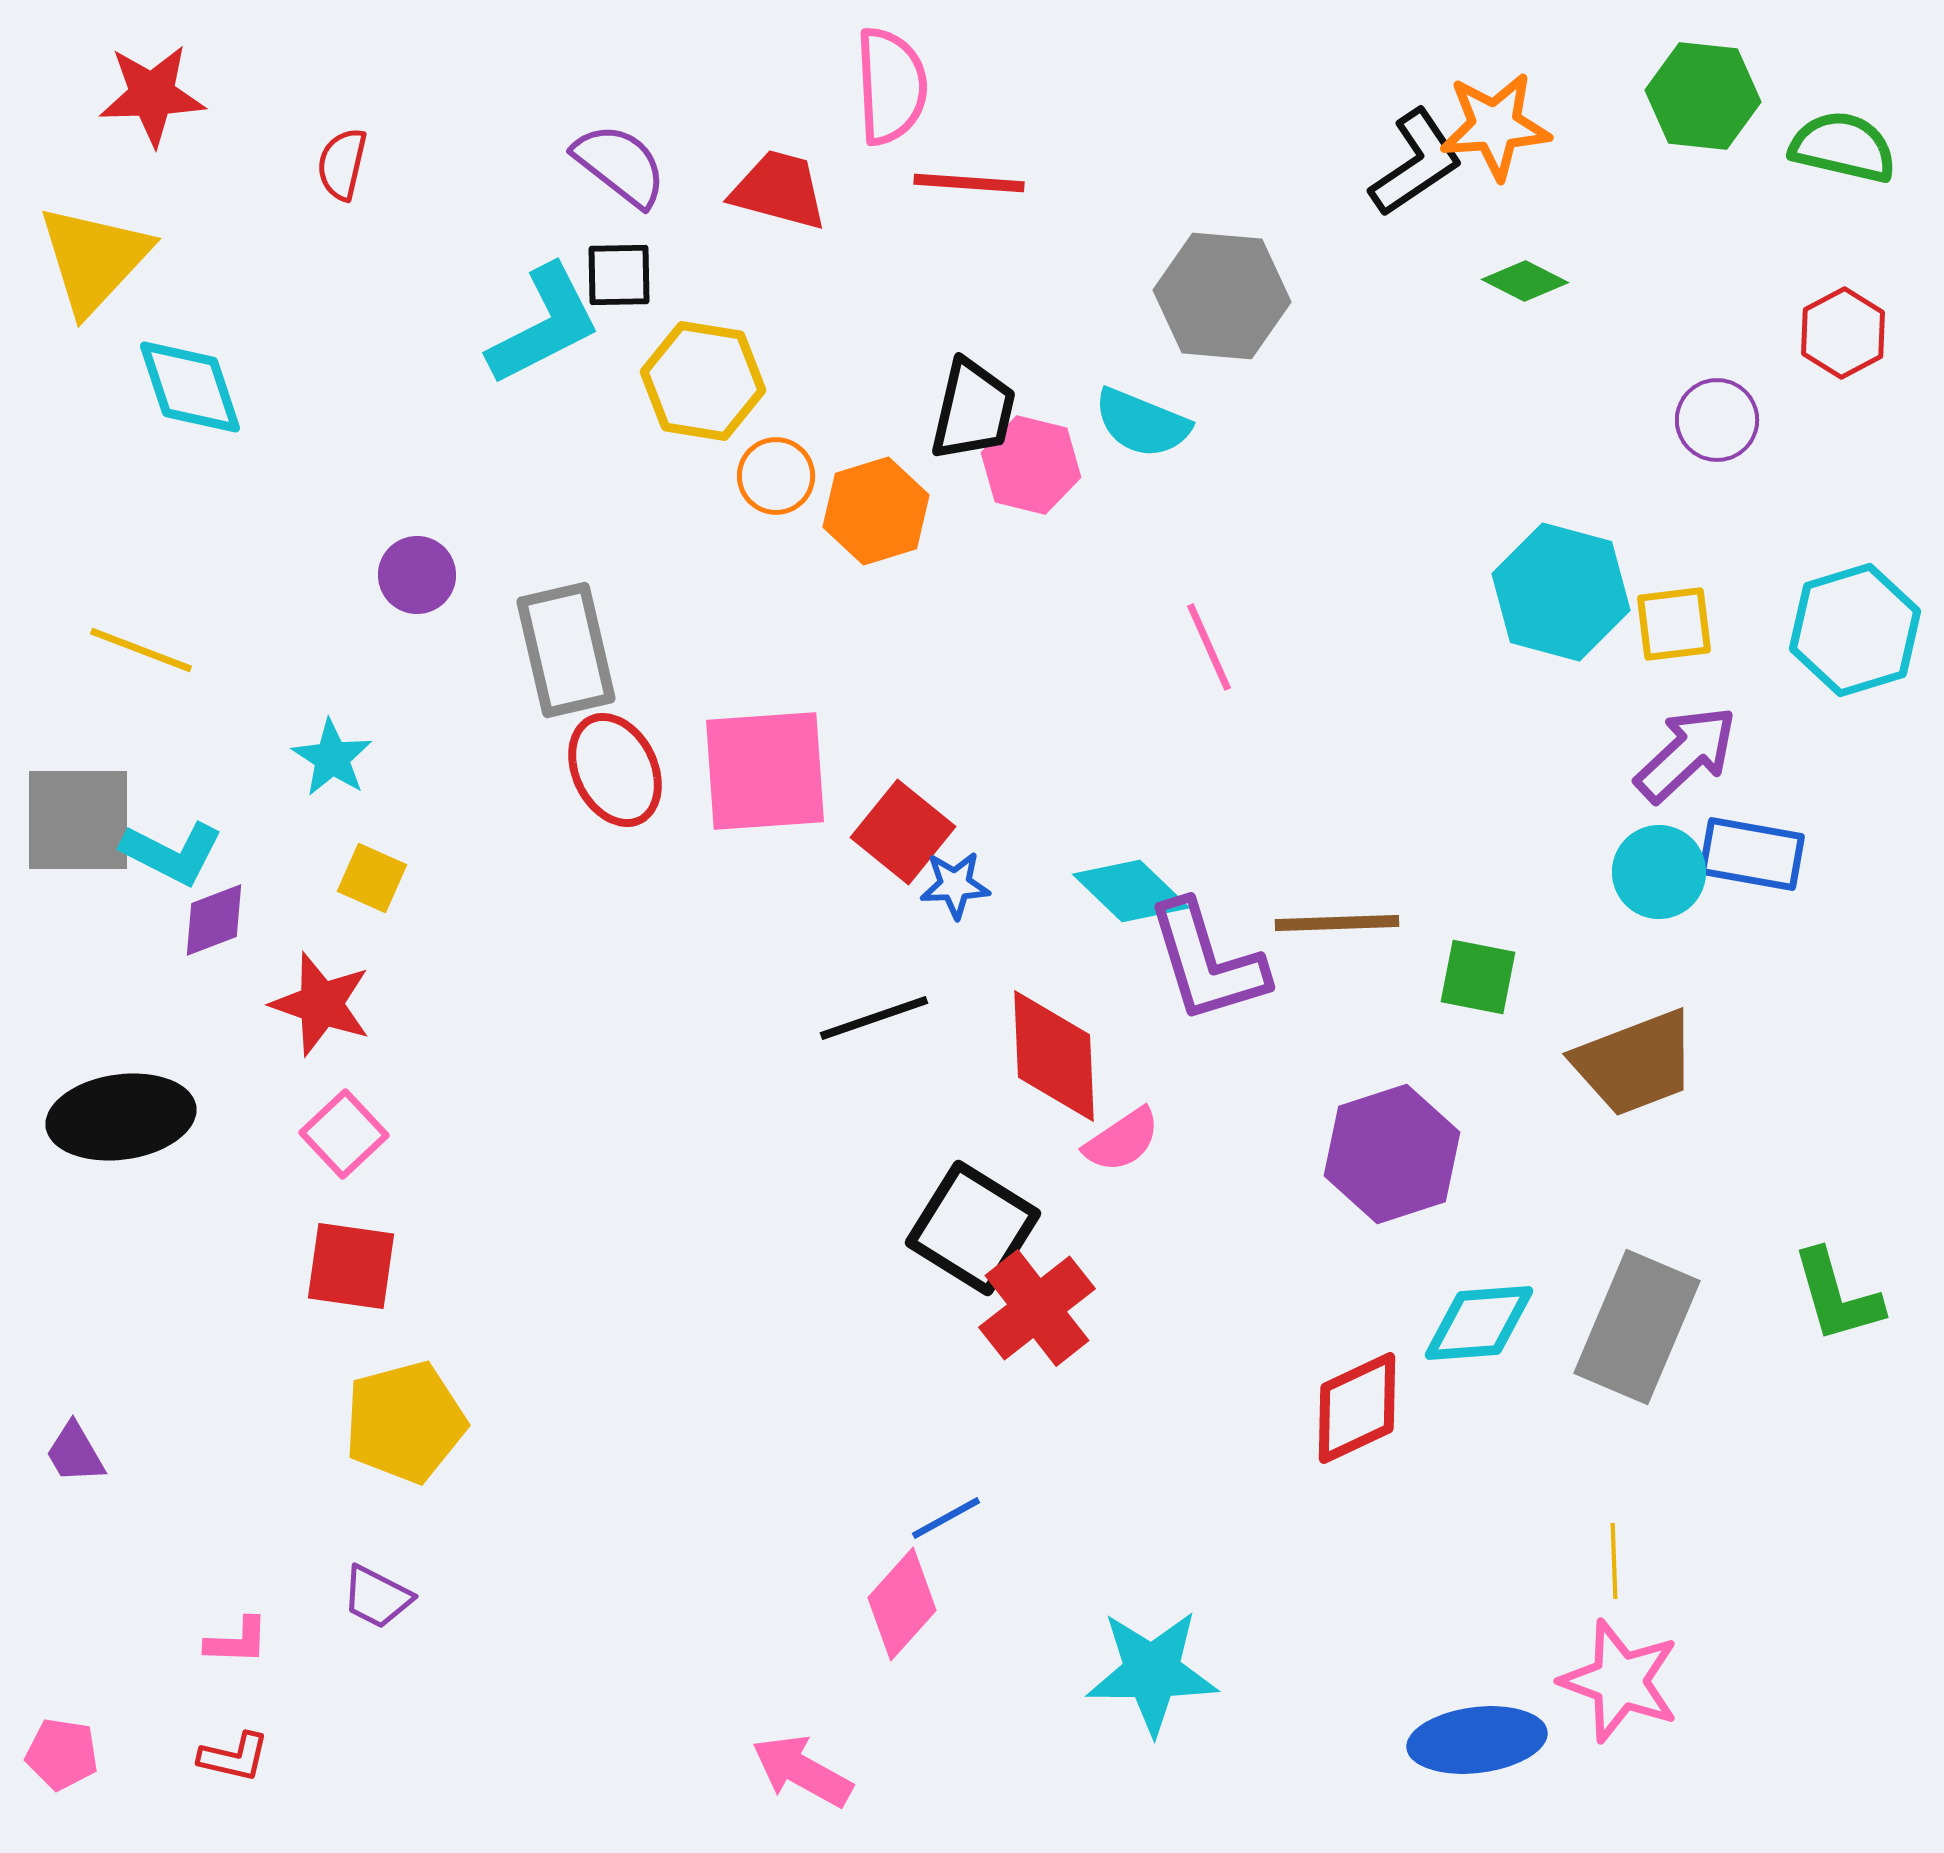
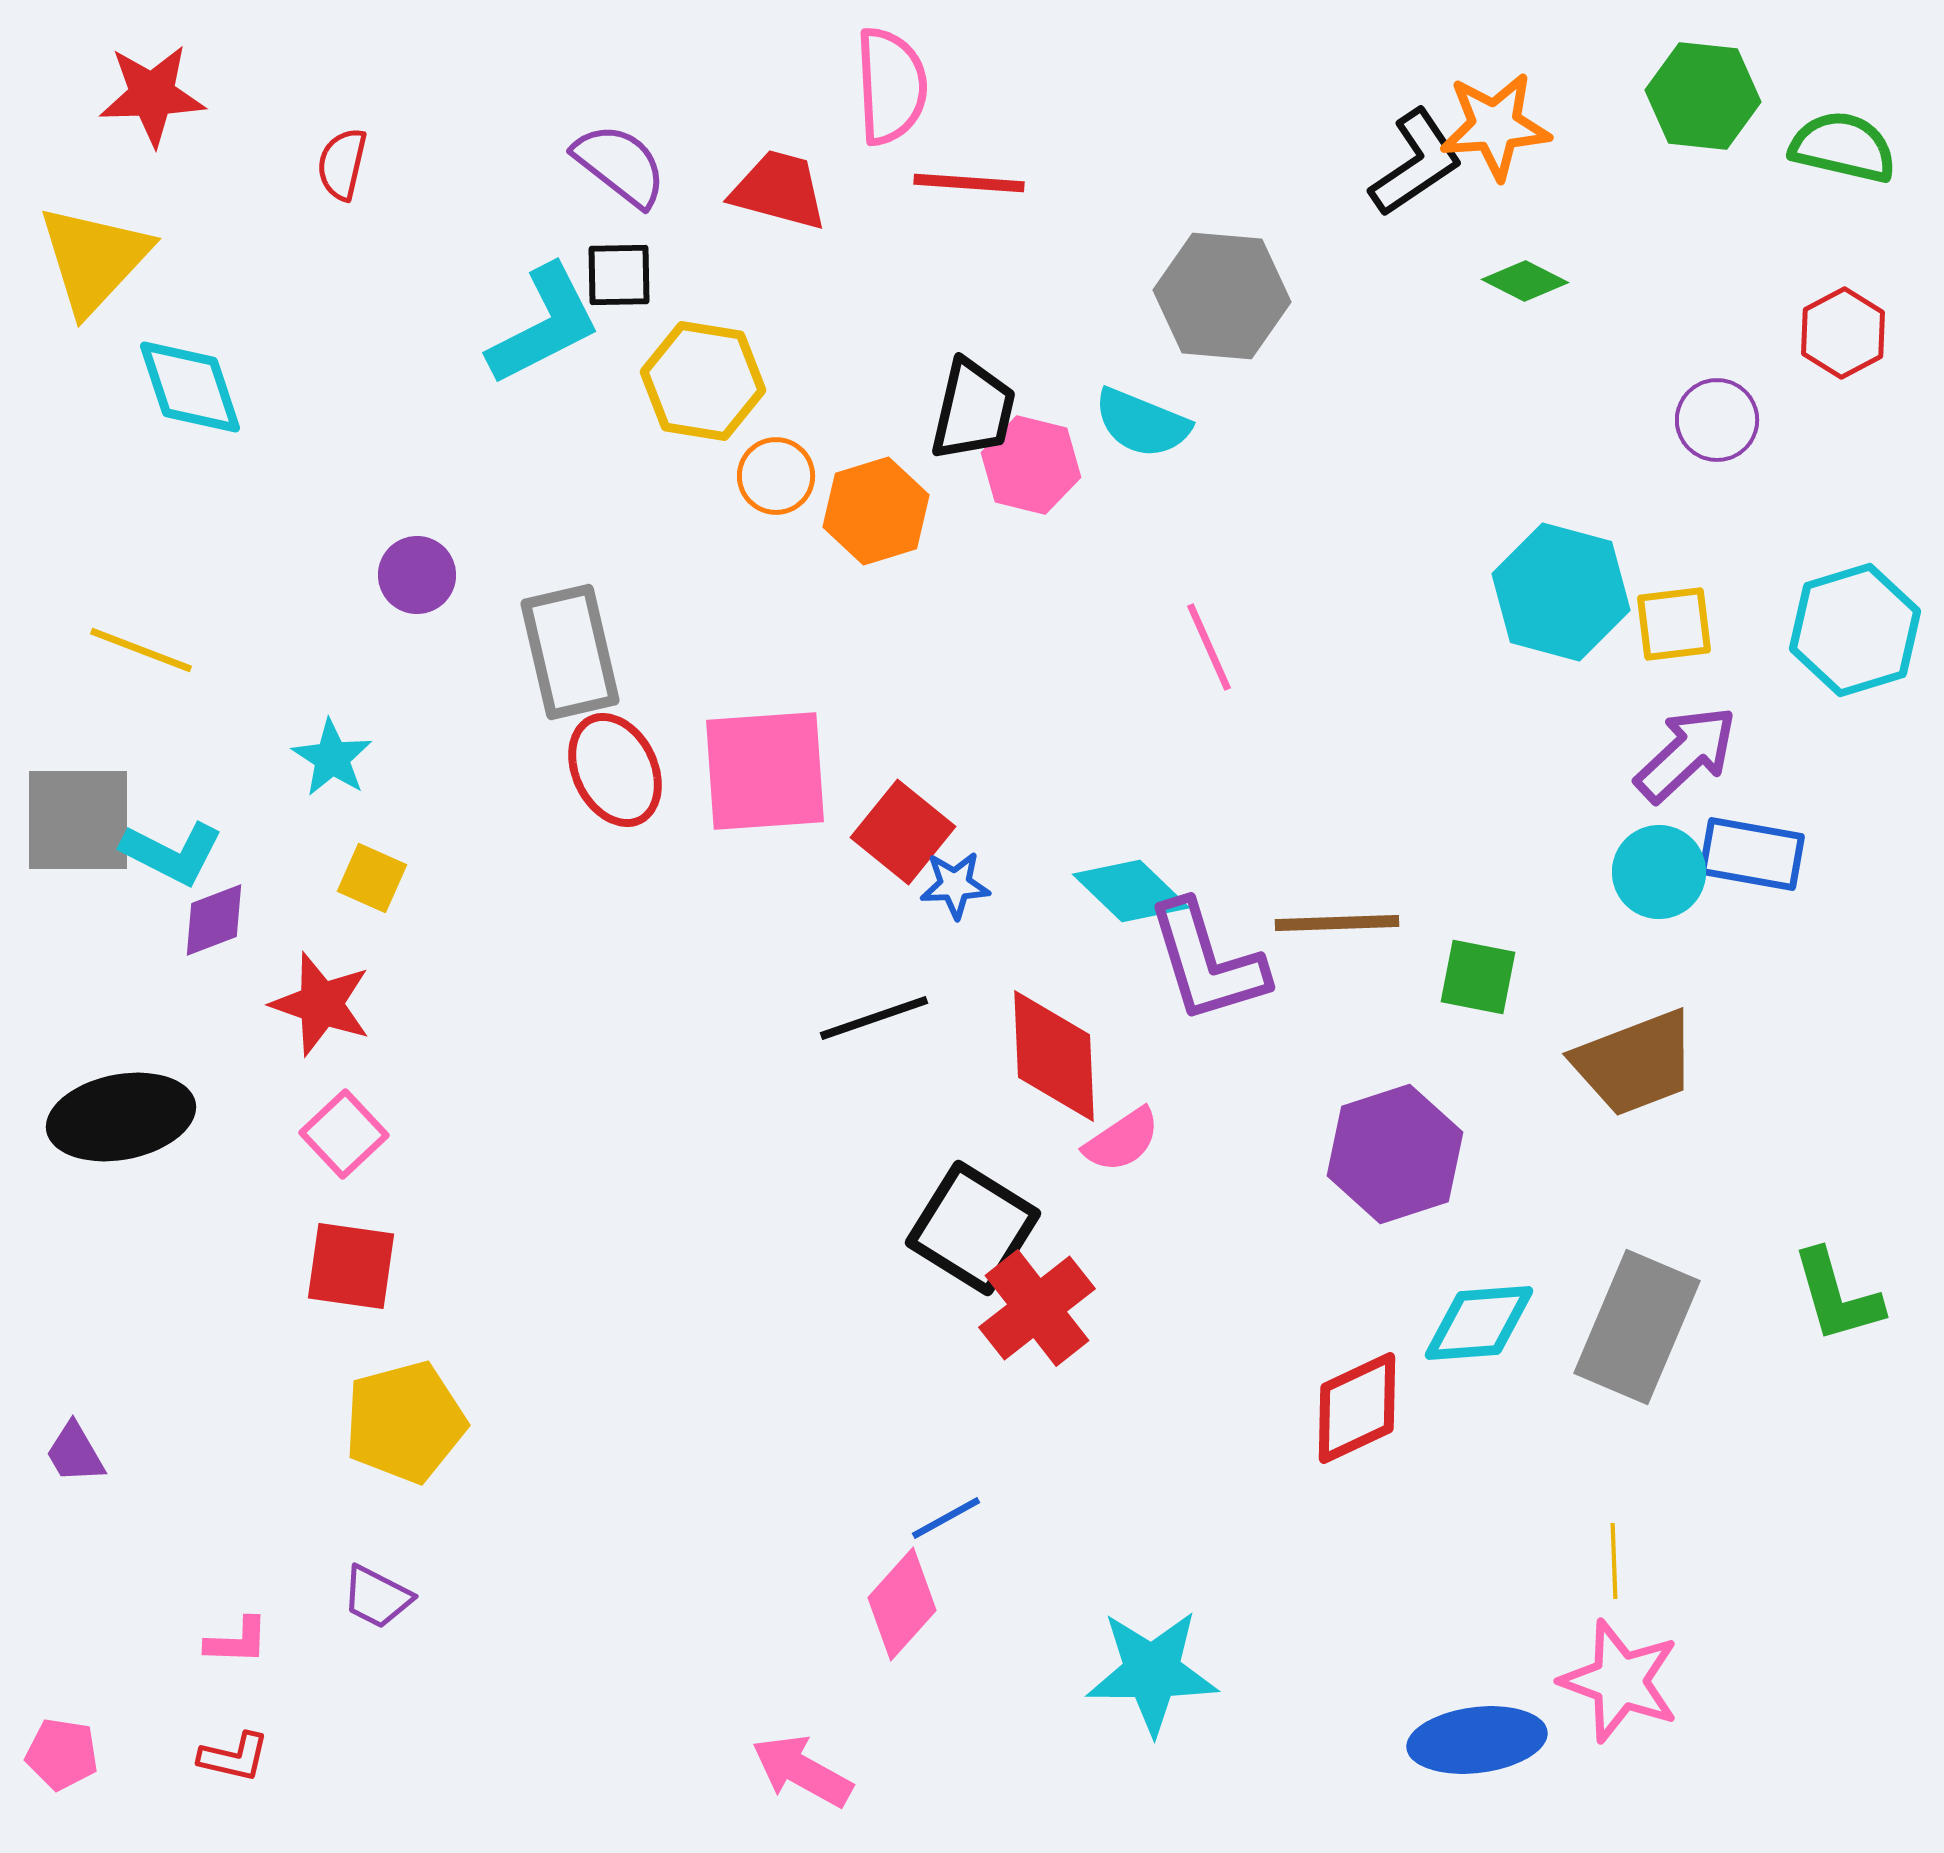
gray rectangle at (566, 650): moved 4 px right, 2 px down
black ellipse at (121, 1117): rotated 3 degrees counterclockwise
purple hexagon at (1392, 1154): moved 3 px right
